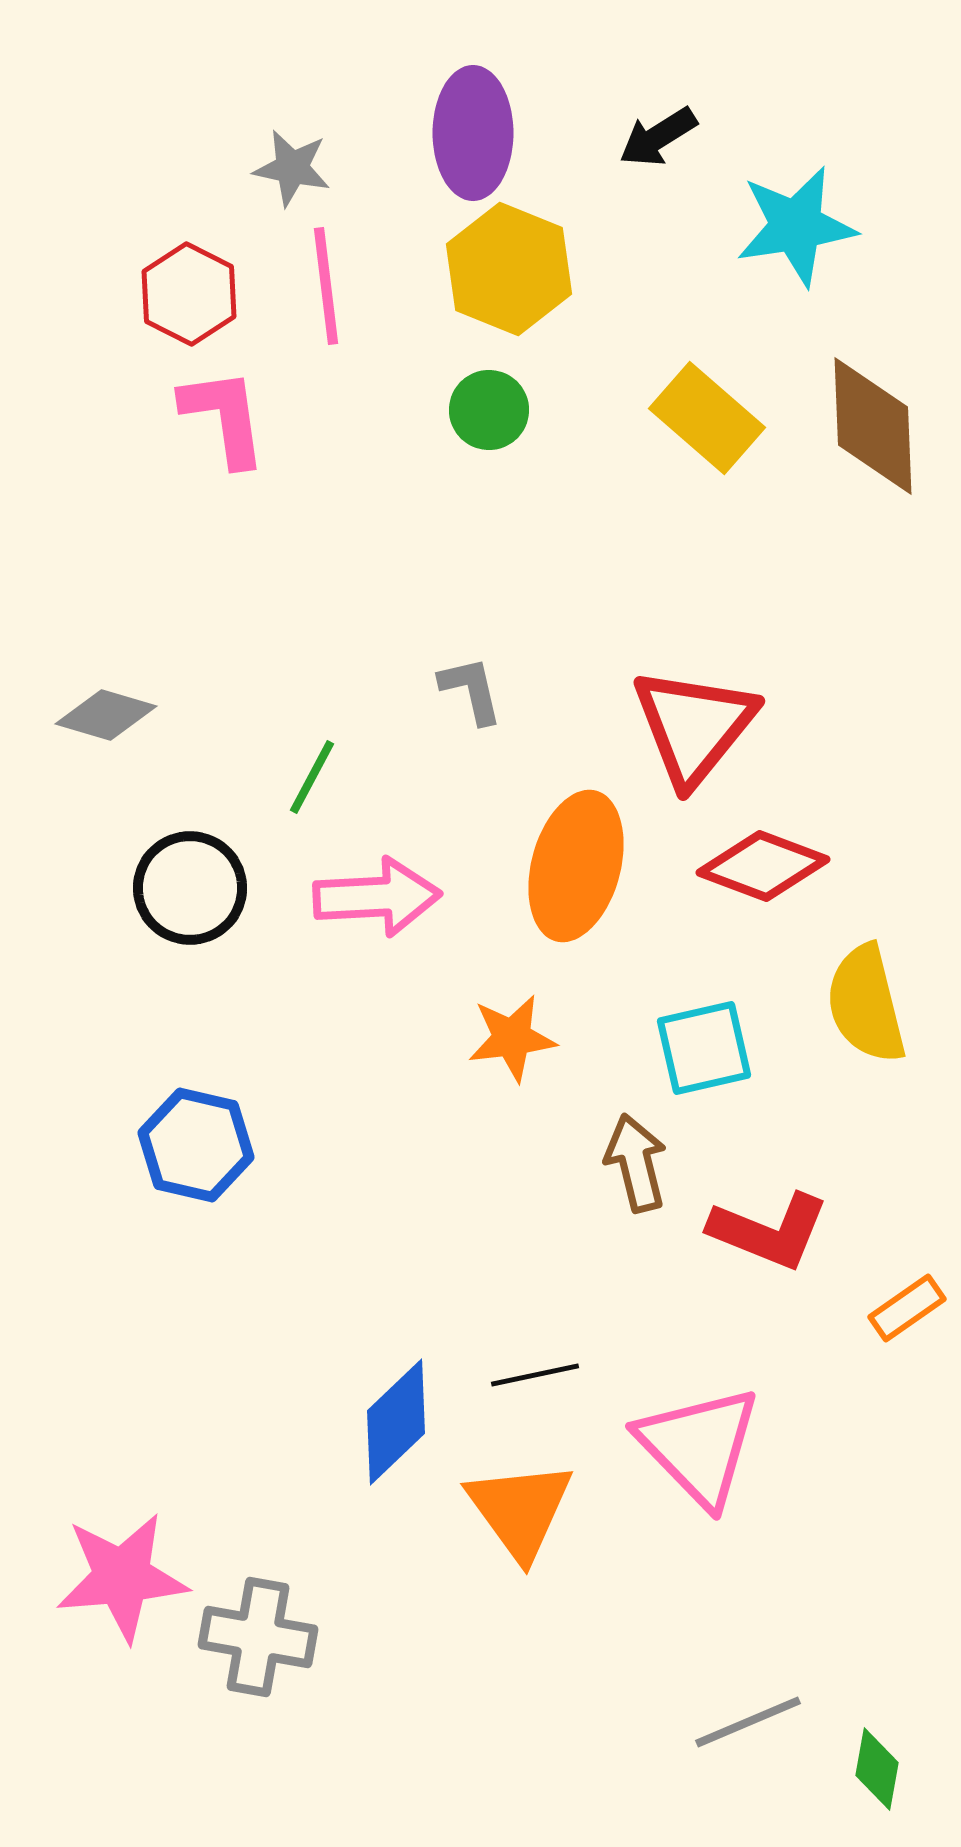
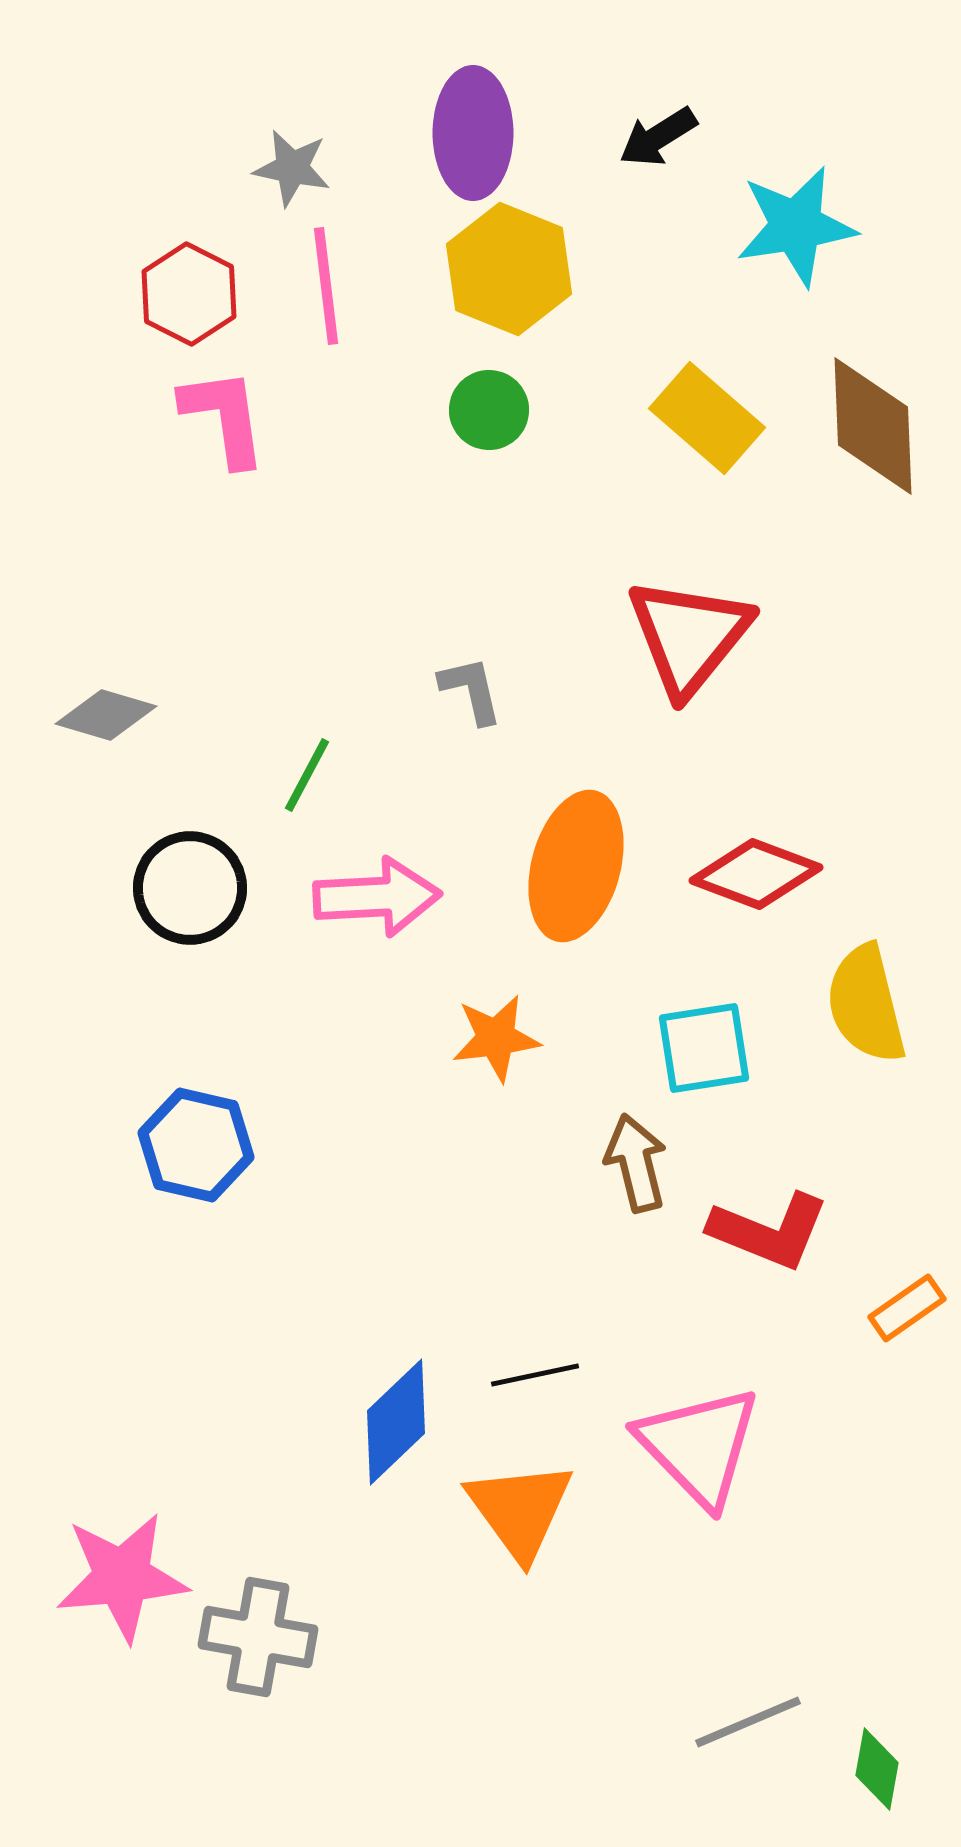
red triangle: moved 5 px left, 90 px up
green line: moved 5 px left, 2 px up
red diamond: moved 7 px left, 8 px down
orange star: moved 16 px left
cyan square: rotated 4 degrees clockwise
